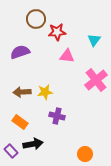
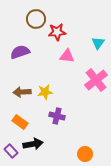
cyan triangle: moved 4 px right, 3 px down
